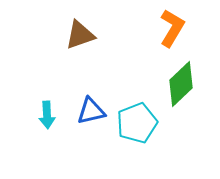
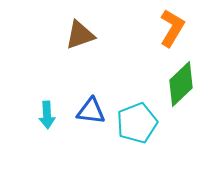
blue triangle: rotated 20 degrees clockwise
